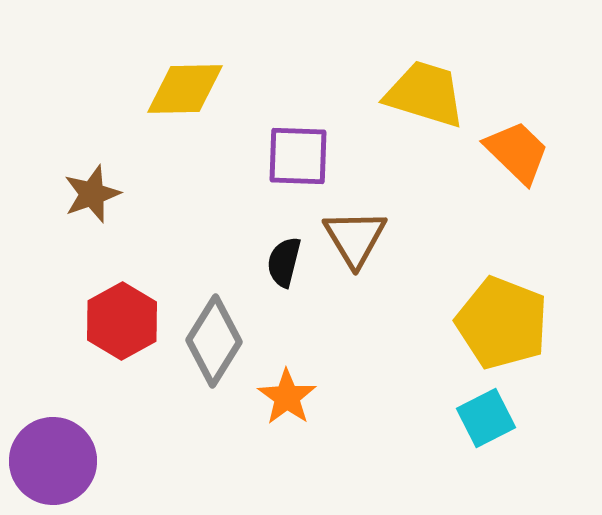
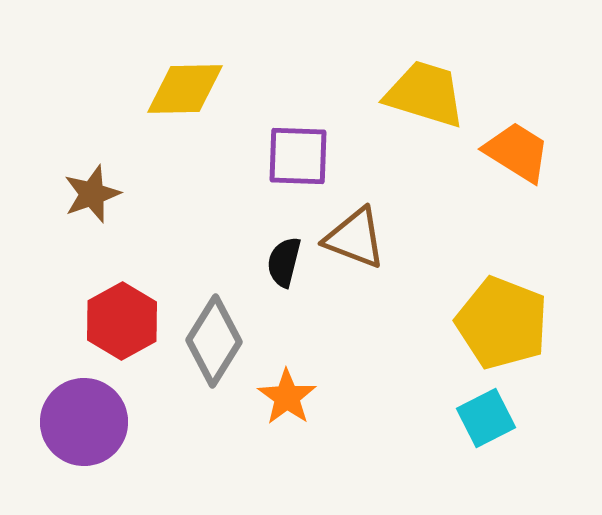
orange trapezoid: rotated 12 degrees counterclockwise
brown triangle: rotated 38 degrees counterclockwise
purple circle: moved 31 px right, 39 px up
